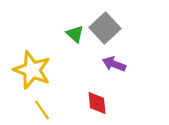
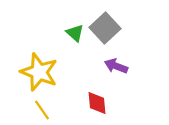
green triangle: moved 1 px up
purple arrow: moved 2 px right, 2 px down
yellow star: moved 7 px right, 2 px down
